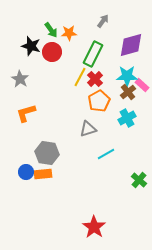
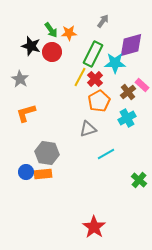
cyan star: moved 12 px left, 13 px up
